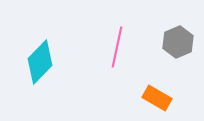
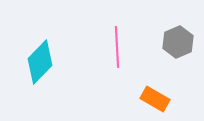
pink line: rotated 15 degrees counterclockwise
orange rectangle: moved 2 px left, 1 px down
